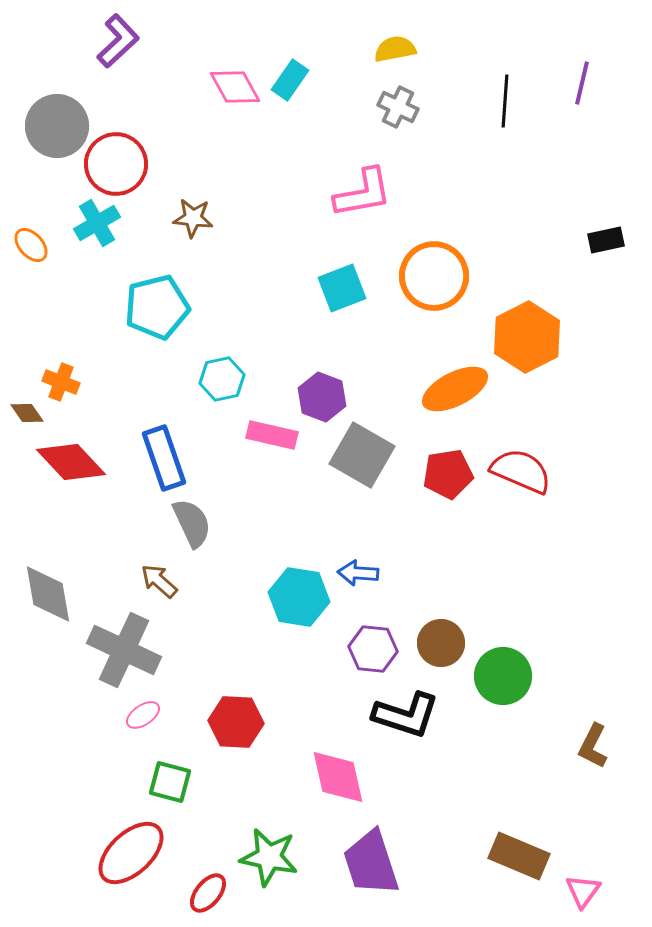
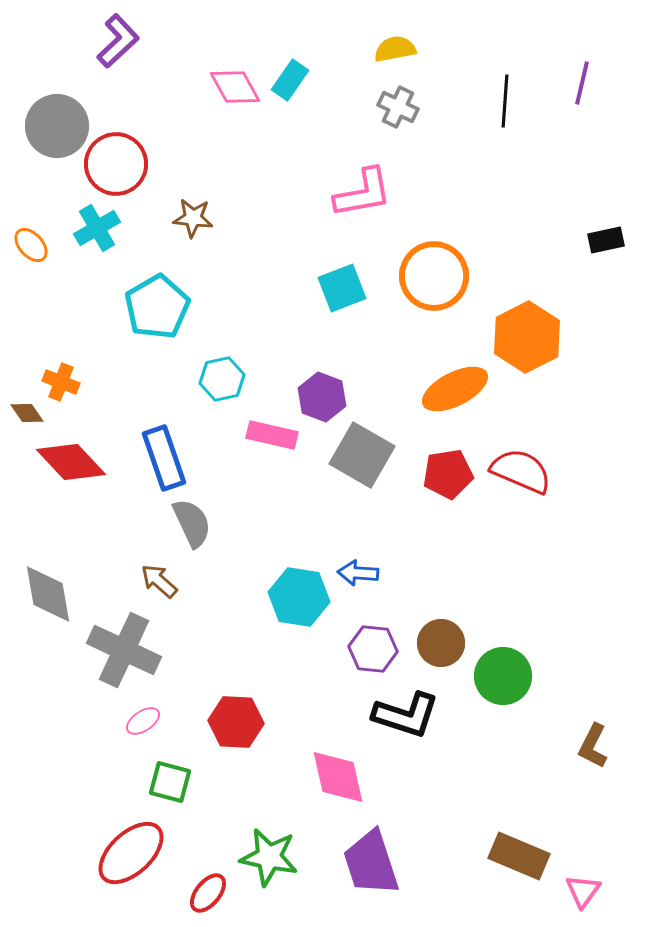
cyan cross at (97, 223): moved 5 px down
cyan pentagon at (157, 307): rotated 16 degrees counterclockwise
pink ellipse at (143, 715): moved 6 px down
